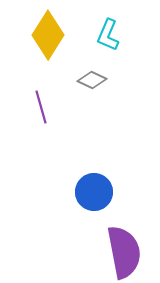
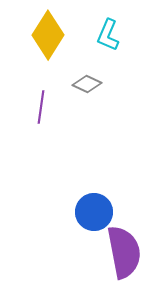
gray diamond: moved 5 px left, 4 px down
purple line: rotated 24 degrees clockwise
blue circle: moved 20 px down
